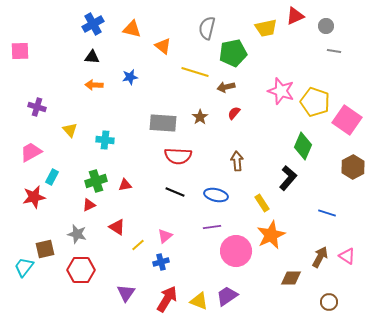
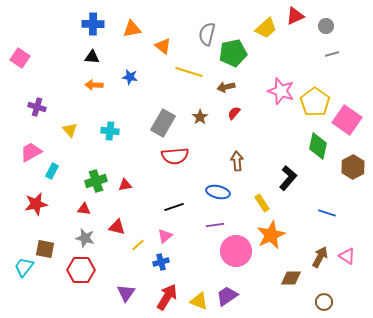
blue cross at (93, 24): rotated 30 degrees clockwise
gray semicircle at (207, 28): moved 6 px down
yellow trapezoid at (266, 28): rotated 30 degrees counterclockwise
orange triangle at (132, 29): rotated 24 degrees counterclockwise
pink square at (20, 51): moved 7 px down; rotated 36 degrees clockwise
gray line at (334, 51): moved 2 px left, 3 px down; rotated 24 degrees counterclockwise
yellow line at (195, 72): moved 6 px left
blue star at (130, 77): rotated 21 degrees clockwise
yellow pentagon at (315, 102): rotated 16 degrees clockwise
gray rectangle at (163, 123): rotated 64 degrees counterclockwise
cyan cross at (105, 140): moved 5 px right, 9 px up
green diamond at (303, 146): moved 15 px right; rotated 12 degrees counterclockwise
red semicircle at (178, 156): moved 3 px left; rotated 8 degrees counterclockwise
cyan rectangle at (52, 177): moved 6 px up
black line at (175, 192): moved 1 px left, 15 px down; rotated 42 degrees counterclockwise
blue ellipse at (216, 195): moved 2 px right, 3 px up
red star at (34, 197): moved 2 px right, 7 px down
red triangle at (89, 205): moved 5 px left, 4 px down; rotated 32 degrees clockwise
red triangle at (117, 227): rotated 18 degrees counterclockwise
purple line at (212, 227): moved 3 px right, 2 px up
gray star at (77, 234): moved 8 px right, 4 px down
brown square at (45, 249): rotated 24 degrees clockwise
red arrow at (167, 299): moved 2 px up
brown circle at (329, 302): moved 5 px left
